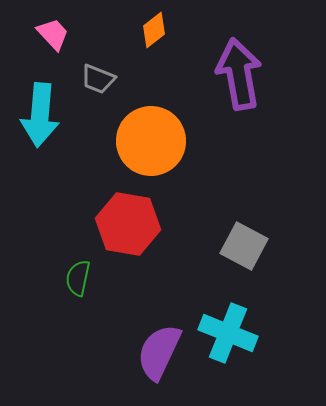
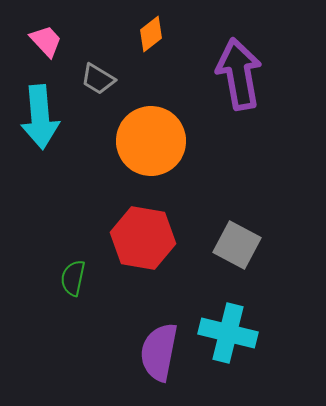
orange diamond: moved 3 px left, 4 px down
pink trapezoid: moved 7 px left, 7 px down
gray trapezoid: rotated 9 degrees clockwise
cyan arrow: moved 2 px down; rotated 10 degrees counterclockwise
red hexagon: moved 15 px right, 14 px down
gray square: moved 7 px left, 1 px up
green semicircle: moved 5 px left
cyan cross: rotated 8 degrees counterclockwise
purple semicircle: rotated 14 degrees counterclockwise
